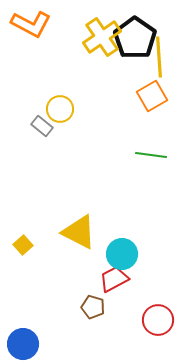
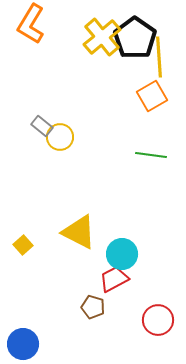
orange L-shape: rotated 93 degrees clockwise
yellow cross: rotated 6 degrees counterclockwise
yellow circle: moved 28 px down
